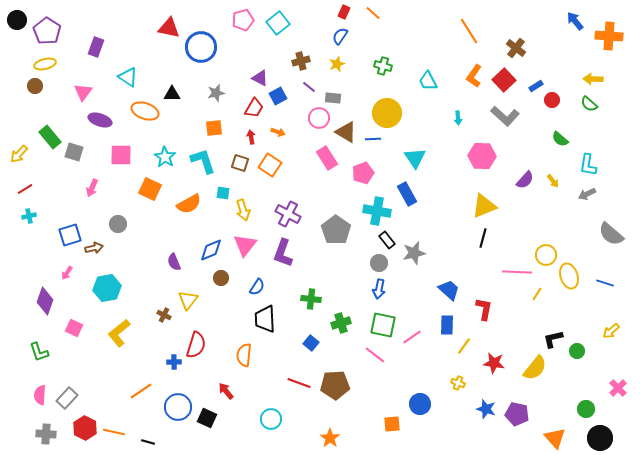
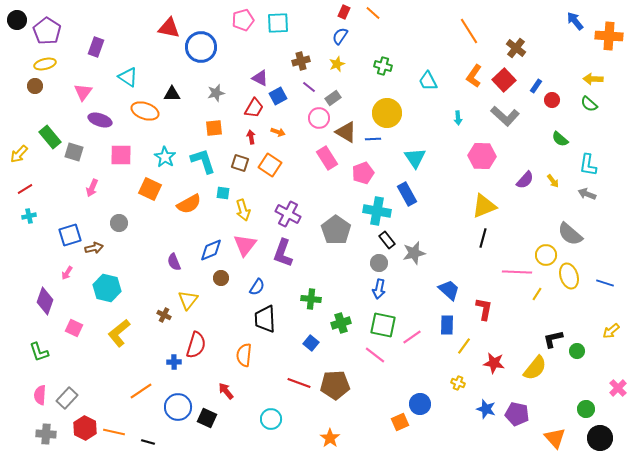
cyan square at (278, 23): rotated 35 degrees clockwise
blue rectangle at (536, 86): rotated 24 degrees counterclockwise
gray rectangle at (333, 98): rotated 42 degrees counterclockwise
gray arrow at (587, 194): rotated 48 degrees clockwise
gray circle at (118, 224): moved 1 px right, 1 px up
gray semicircle at (611, 234): moved 41 px left
cyan hexagon at (107, 288): rotated 24 degrees clockwise
orange square at (392, 424): moved 8 px right, 2 px up; rotated 18 degrees counterclockwise
